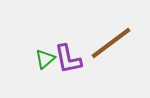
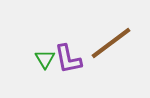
green triangle: rotated 20 degrees counterclockwise
